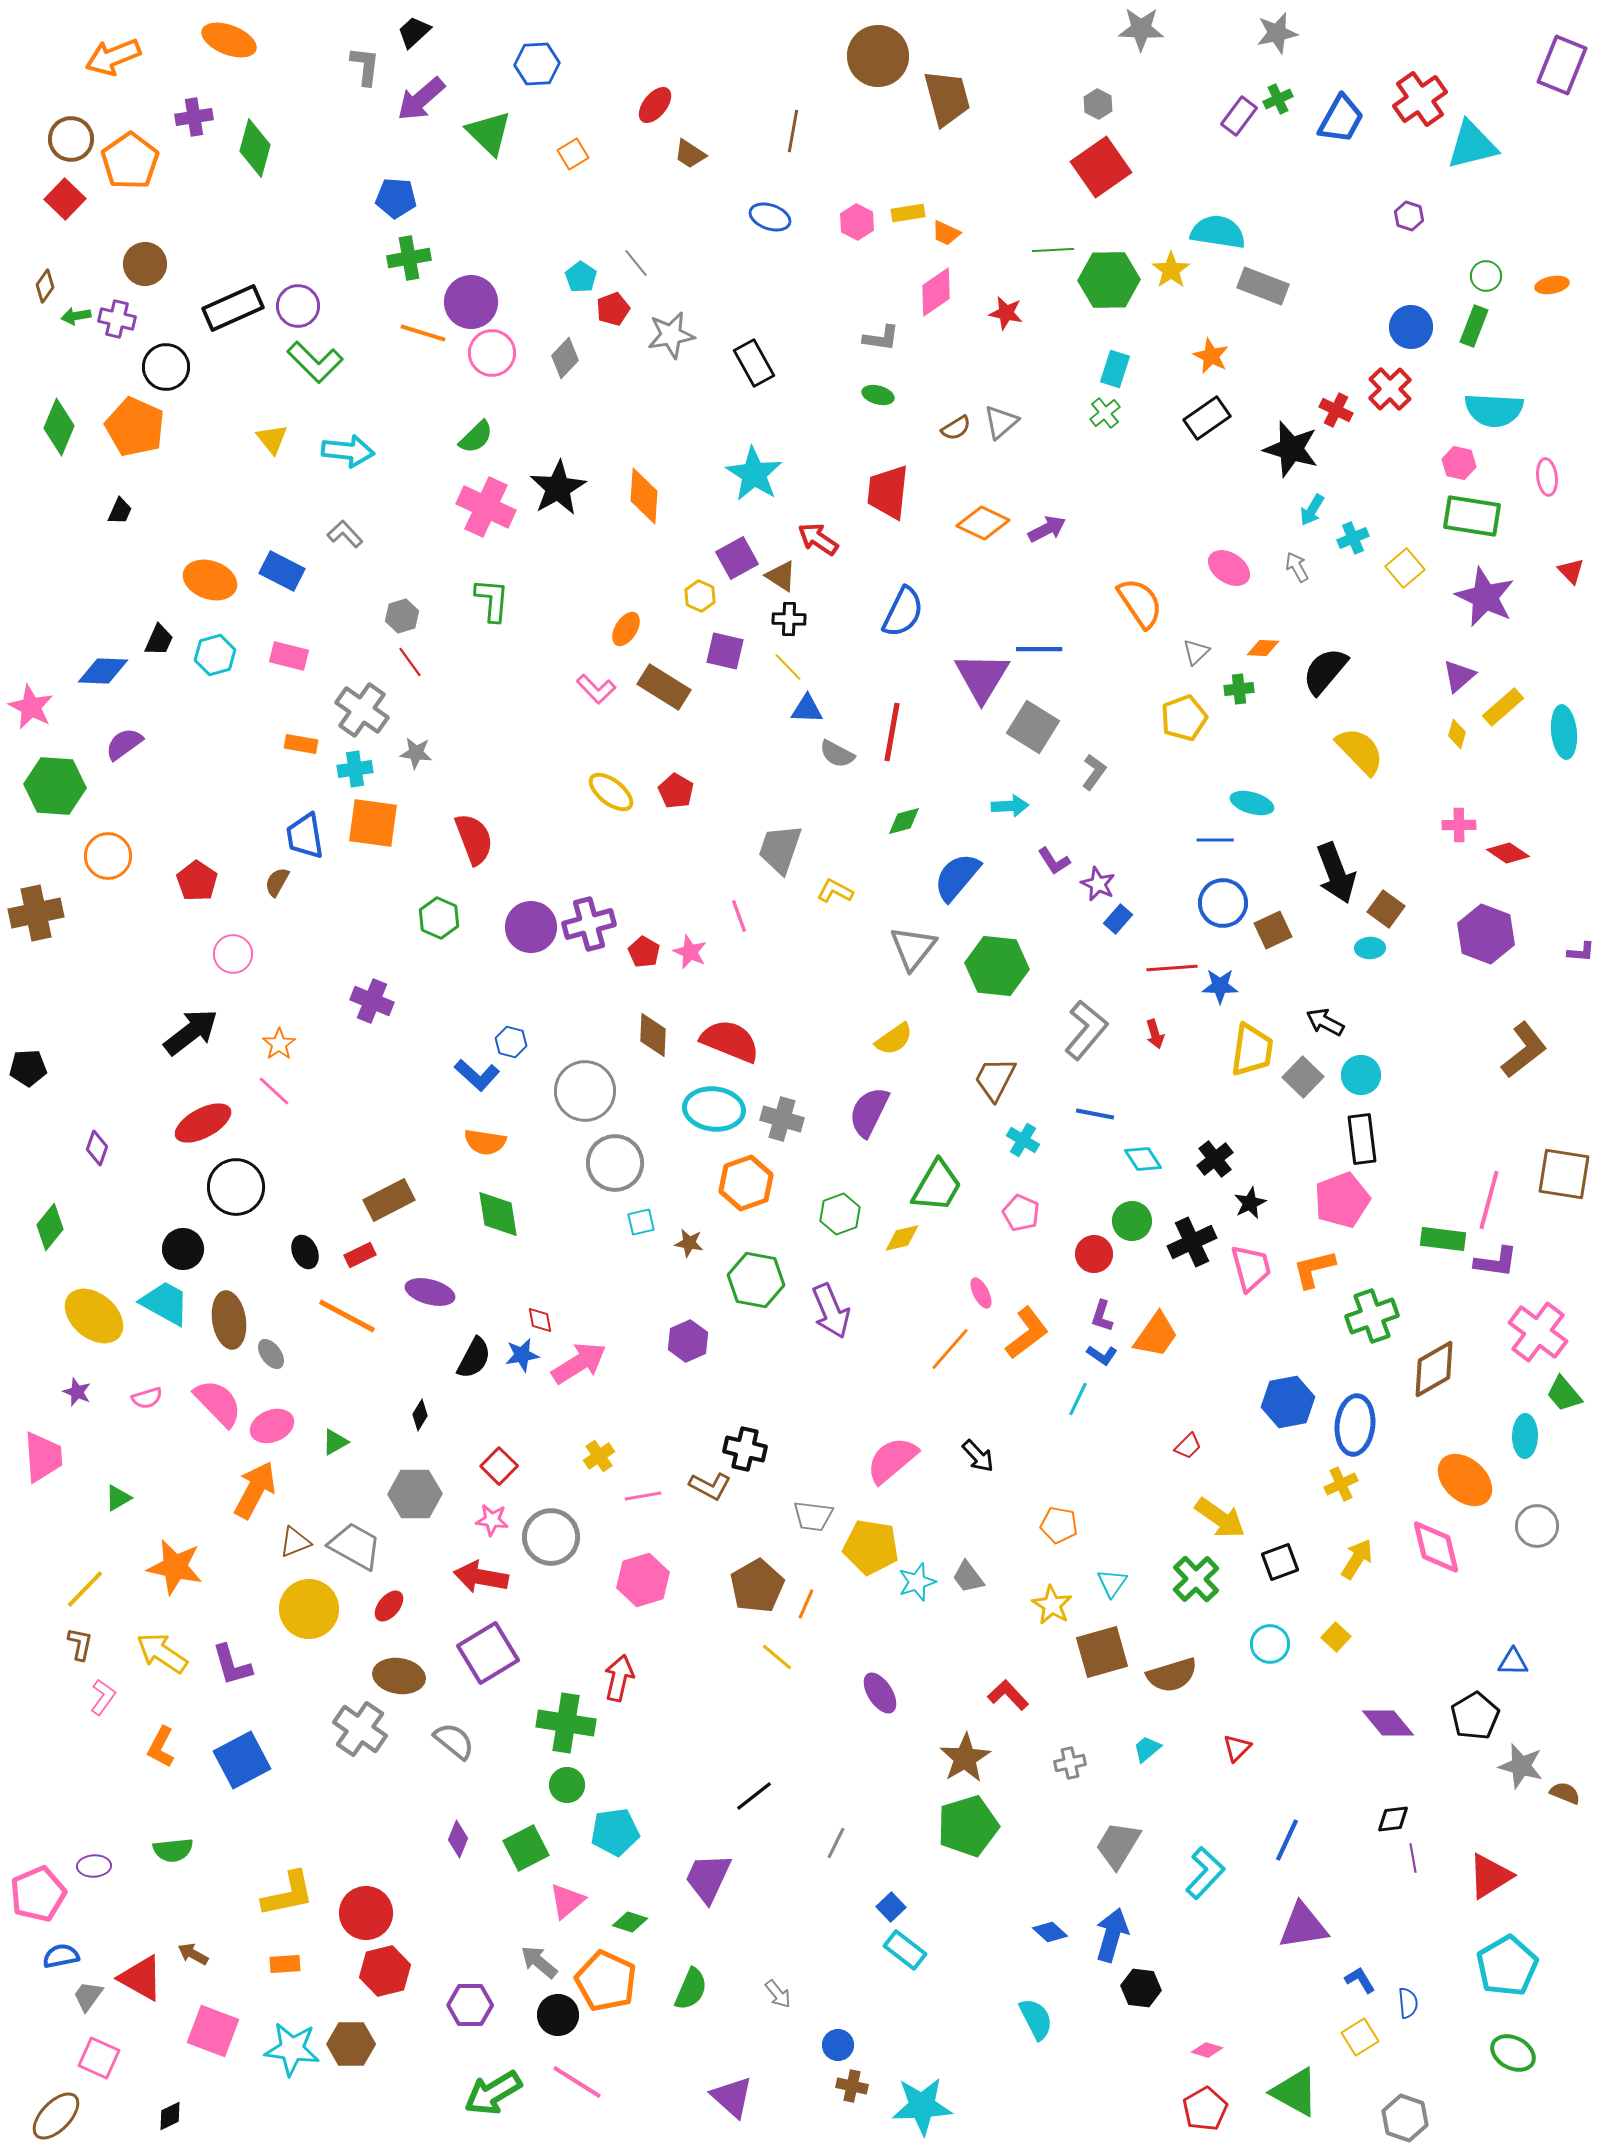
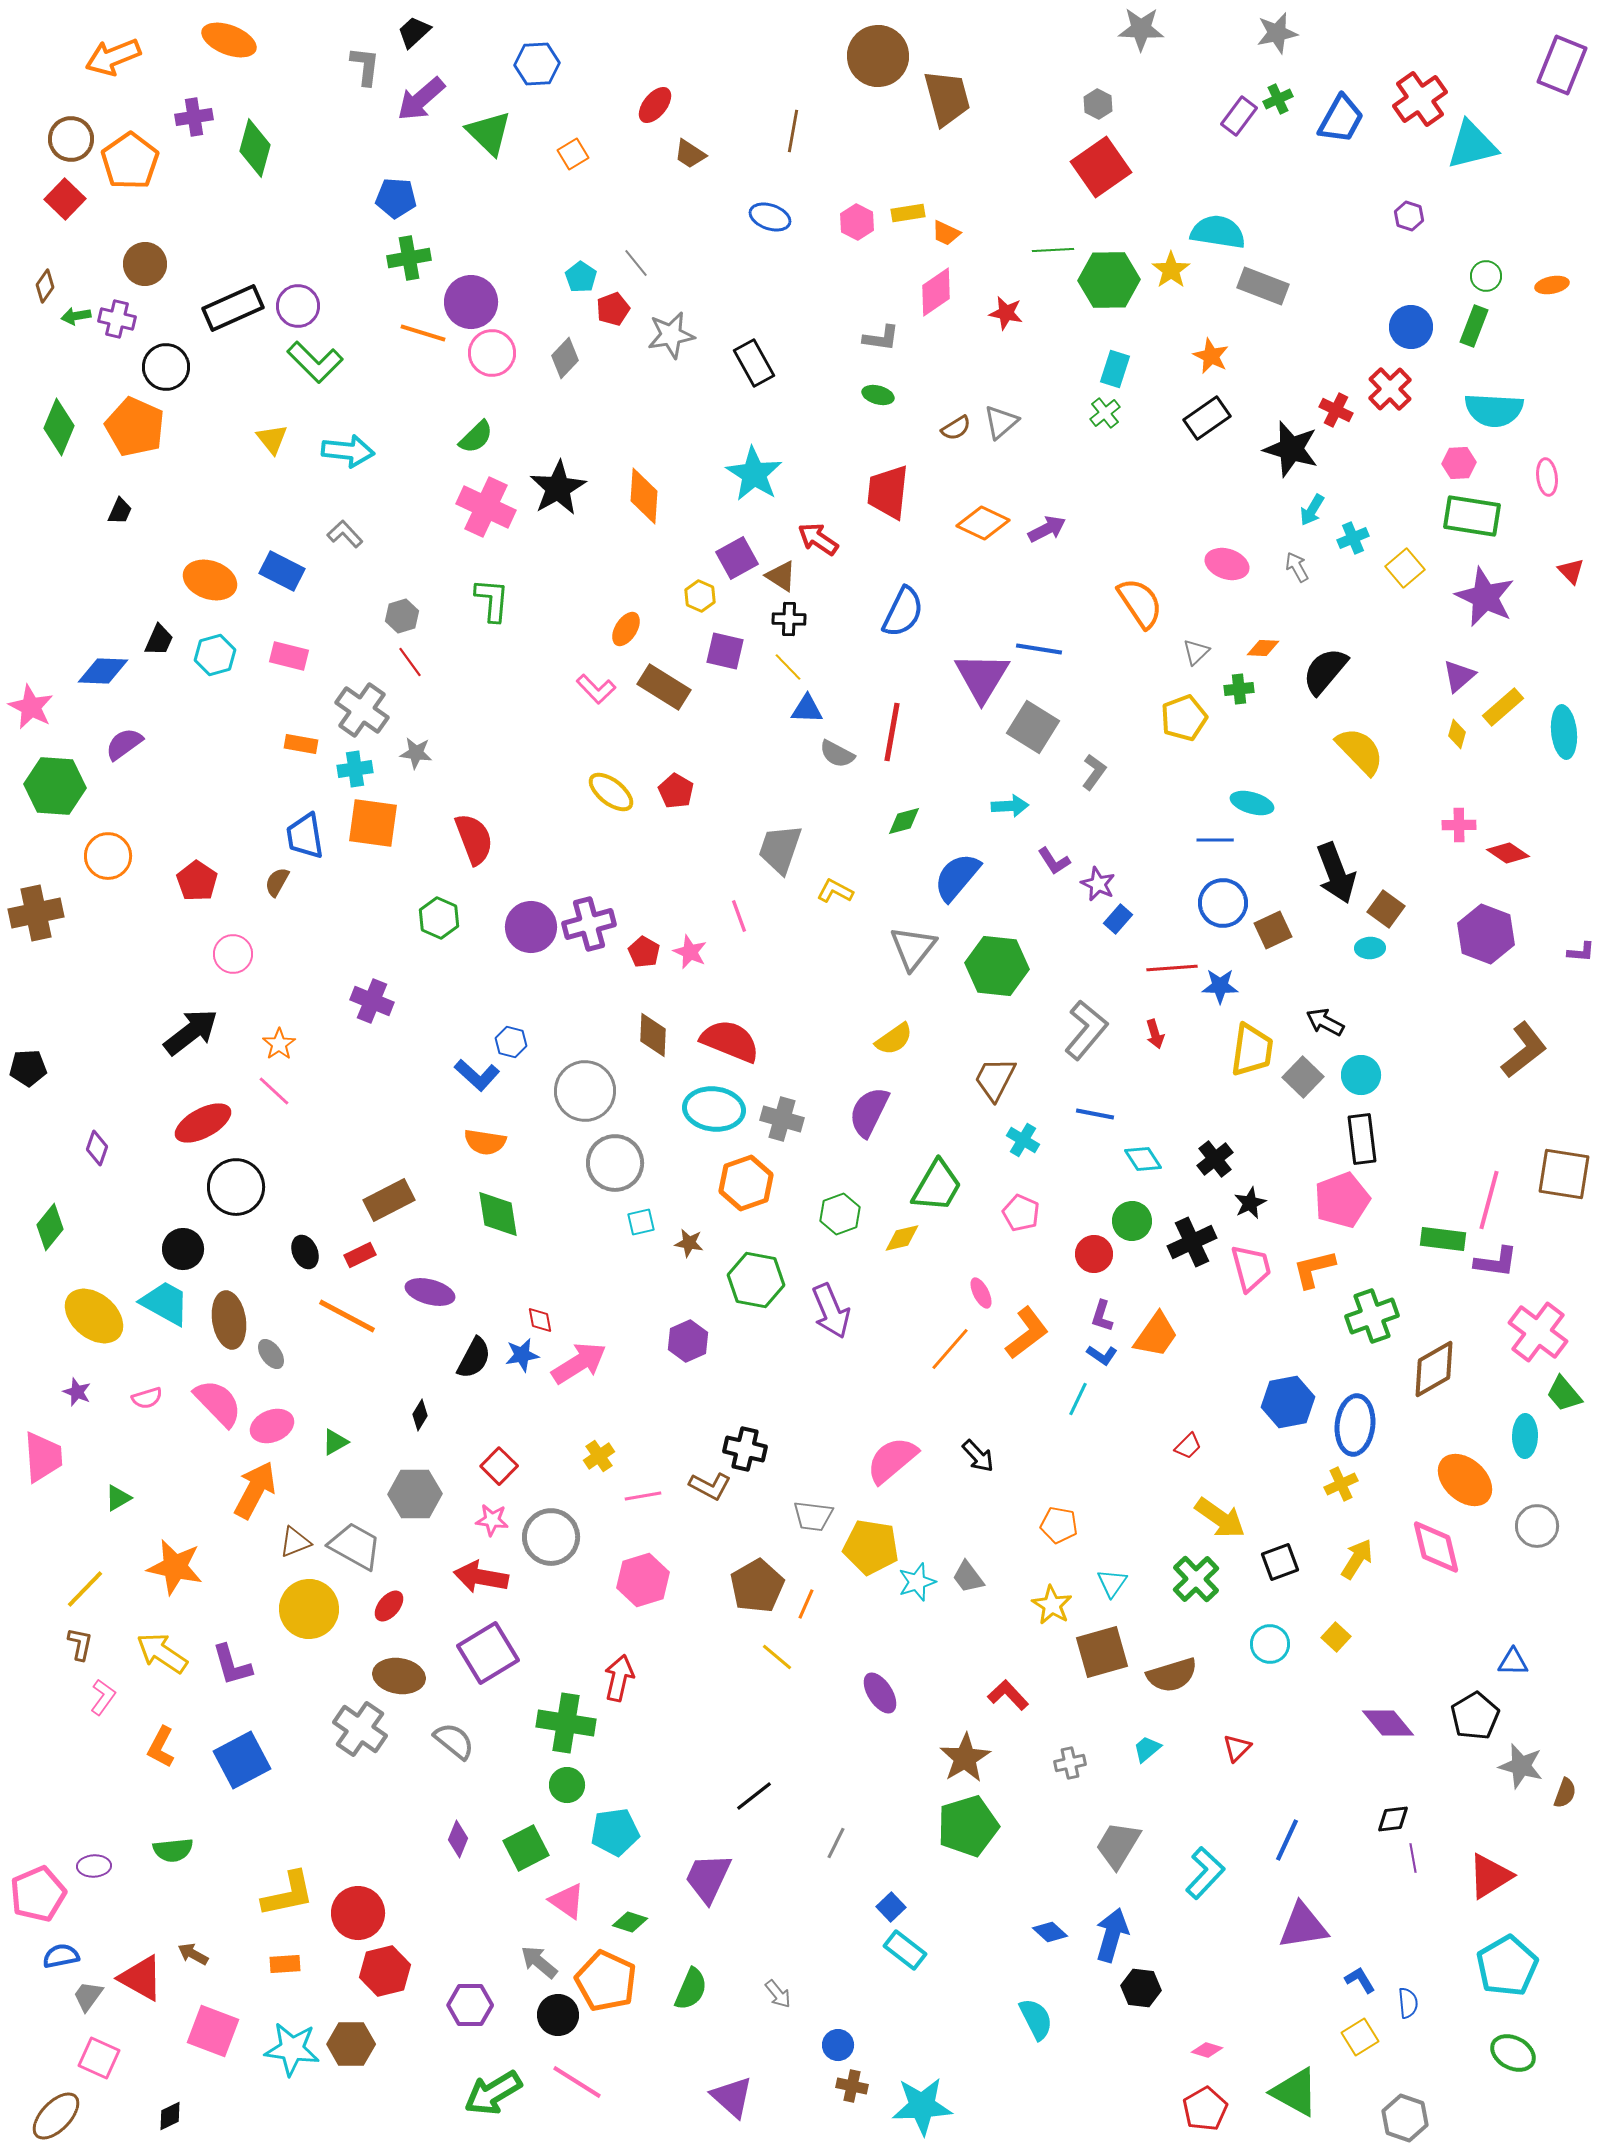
pink hexagon at (1459, 463): rotated 16 degrees counterclockwise
pink ellipse at (1229, 568): moved 2 px left, 4 px up; rotated 15 degrees counterclockwise
blue line at (1039, 649): rotated 9 degrees clockwise
brown semicircle at (1565, 1793): rotated 88 degrees clockwise
pink triangle at (567, 1901): rotated 45 degrees counterclockwise
red circle at (366, 1913): moved 8 px left
